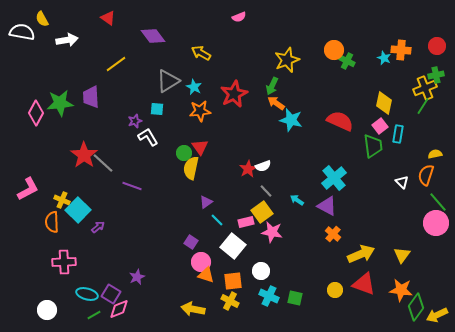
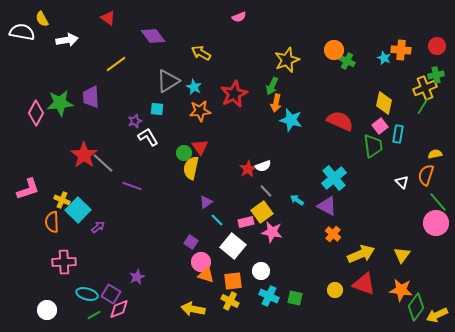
orange arrow at (276, 103): rotated 114 degrees counterclockwise
pink L-shape at (28, 189): rotated 10 degrees clockwise
